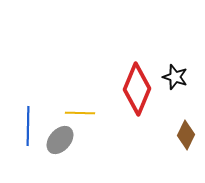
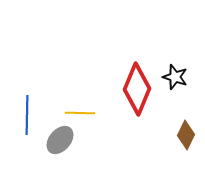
blue line: moved 1 px left, 11 px up
